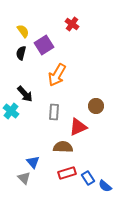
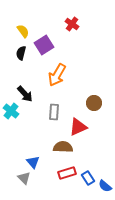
brown circle: moved 2 px left, 3 px up
